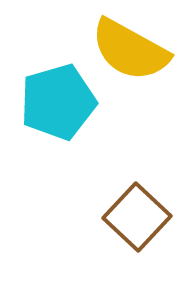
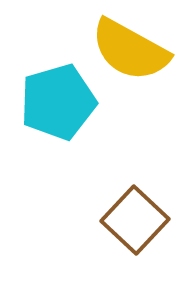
brown square: moved 2 px left, 3 px down
